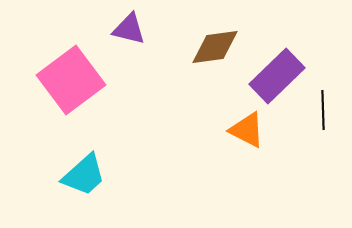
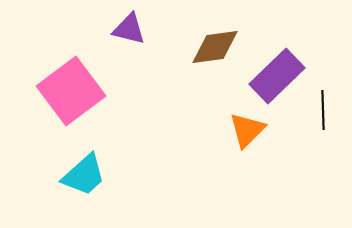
pink square: moved 11 px down
orange triangle: rotated 48 degrees clockwise
